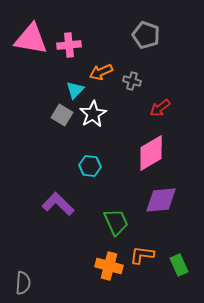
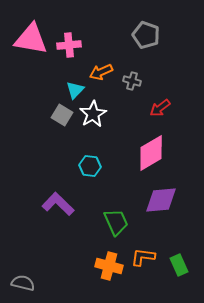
orange L-shape: moved 1 px right, 2 px down
gray semicircle: rotated 80 degrees counterclockwise
